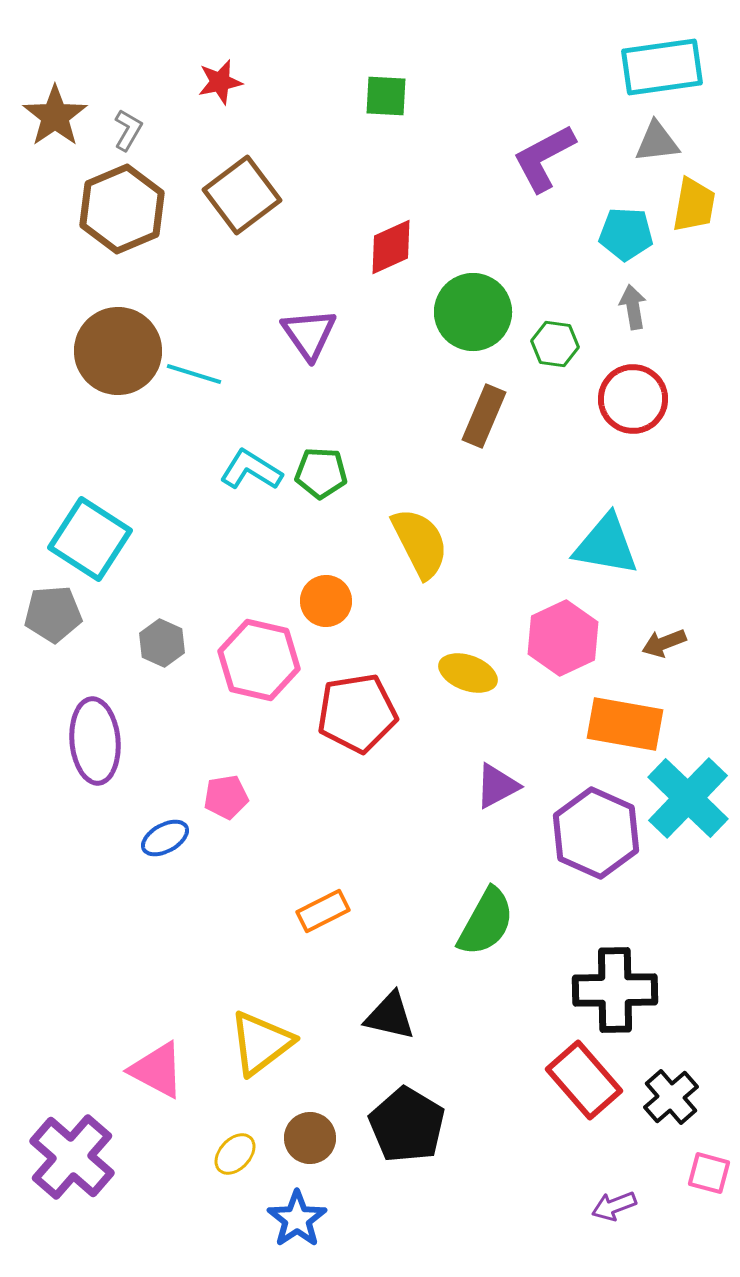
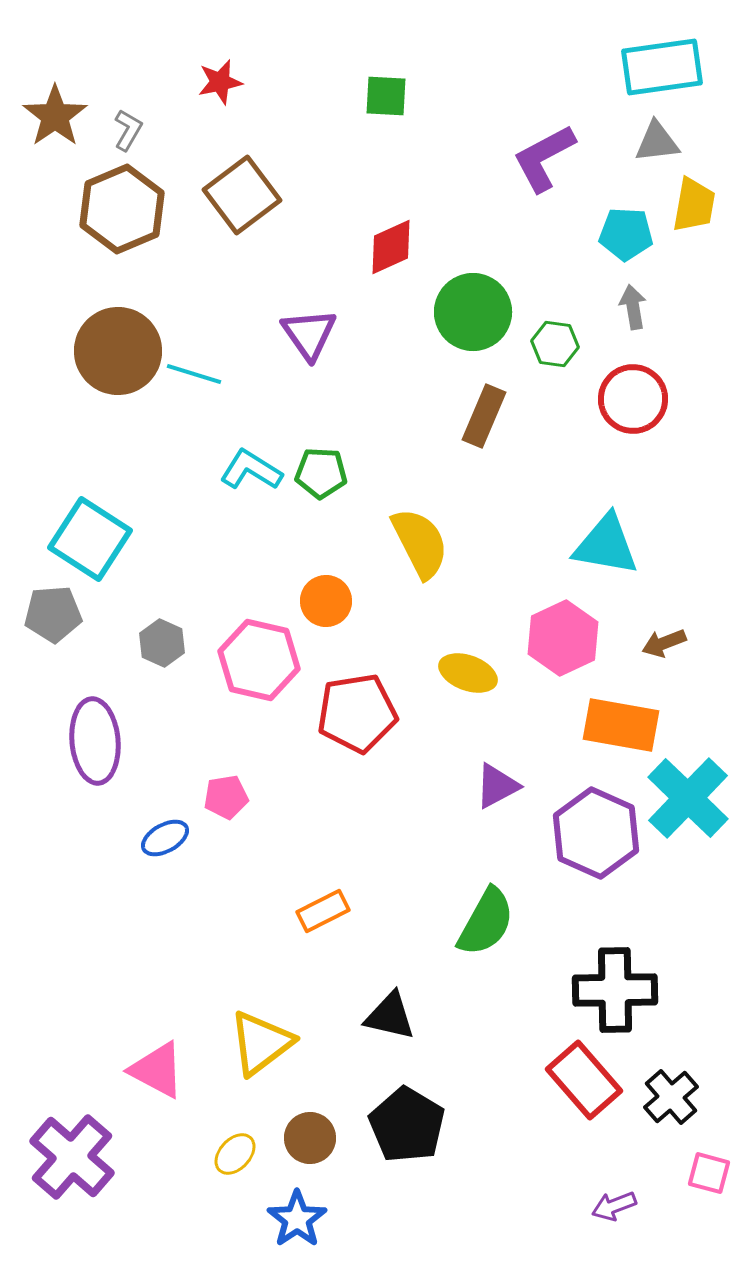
orange rectangle at (625, 724): moved 4 px left, 1 px down
